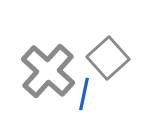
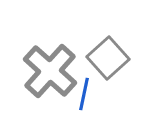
gray cross: moved 2 px right
